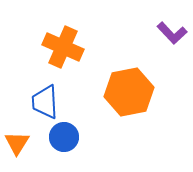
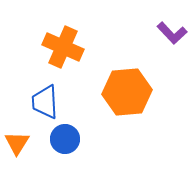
orange hexagon: moved 2 px left; rotated 6 degrees clockwise
blue circle: moved 1 px right, 2 px down
